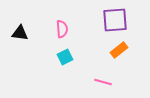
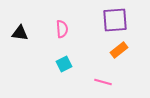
cyan square: moved 1 px left, 7 px down
